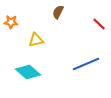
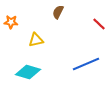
cyan diamond: rotated 25 degrees counterclockwise
